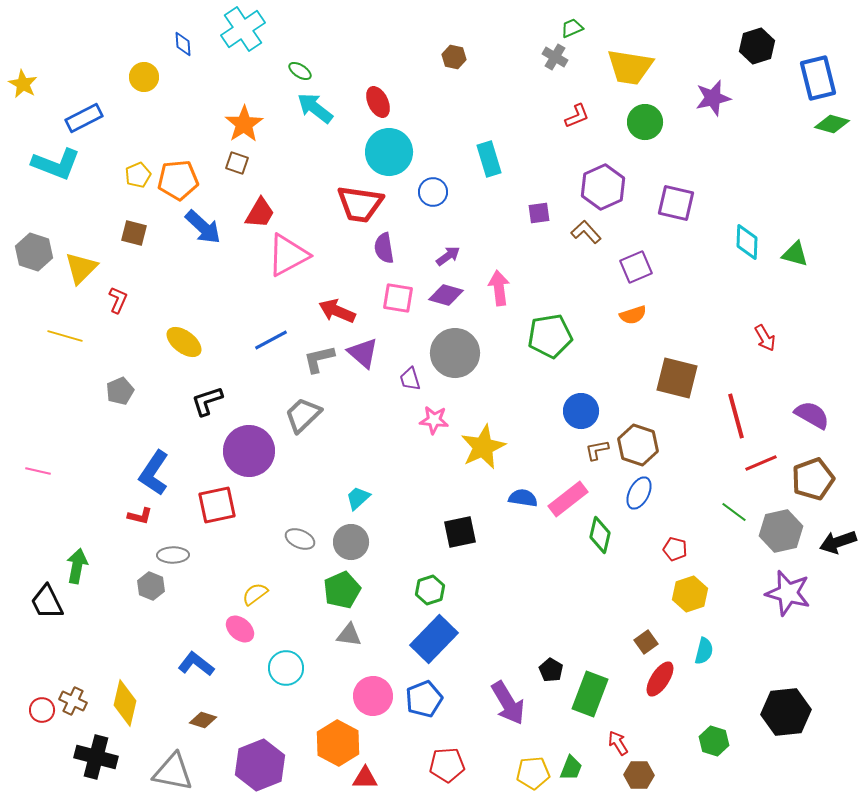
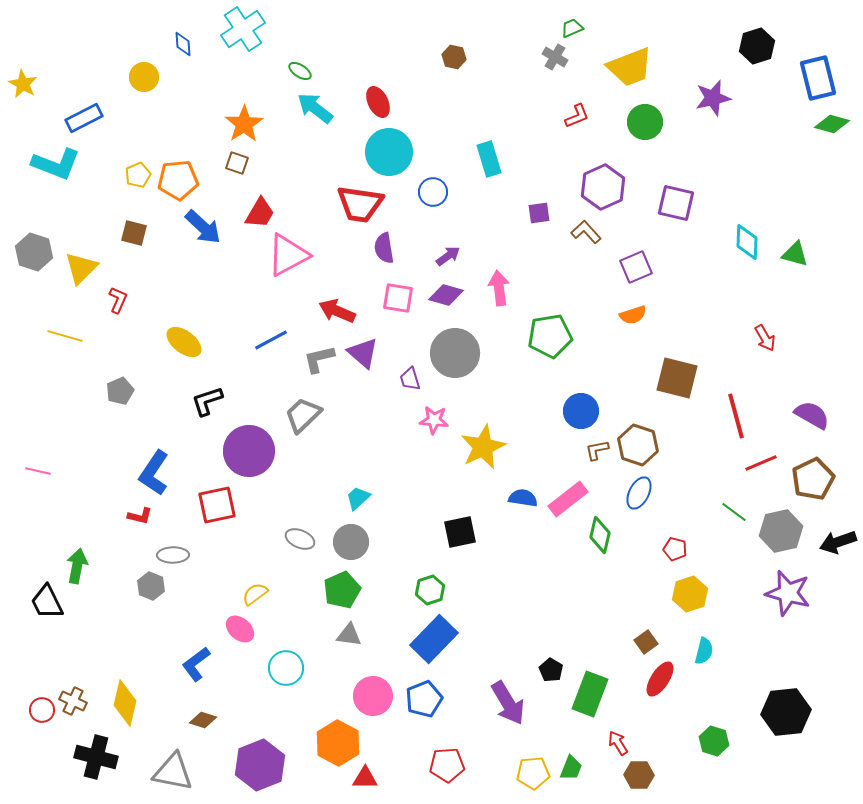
yellow trapezoid at (630, 67): rotated 30 degrees counterclockwise
brown pentagon at (813, 479): rotated 6 degrees counterclockwise
blue L-shape at (196, 664): rotated 75 degrees counterclockwise
